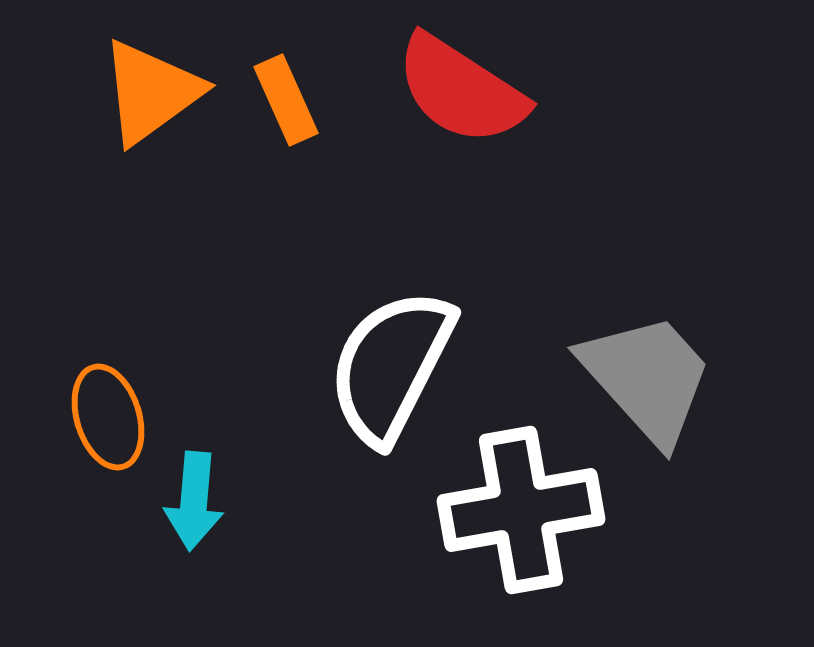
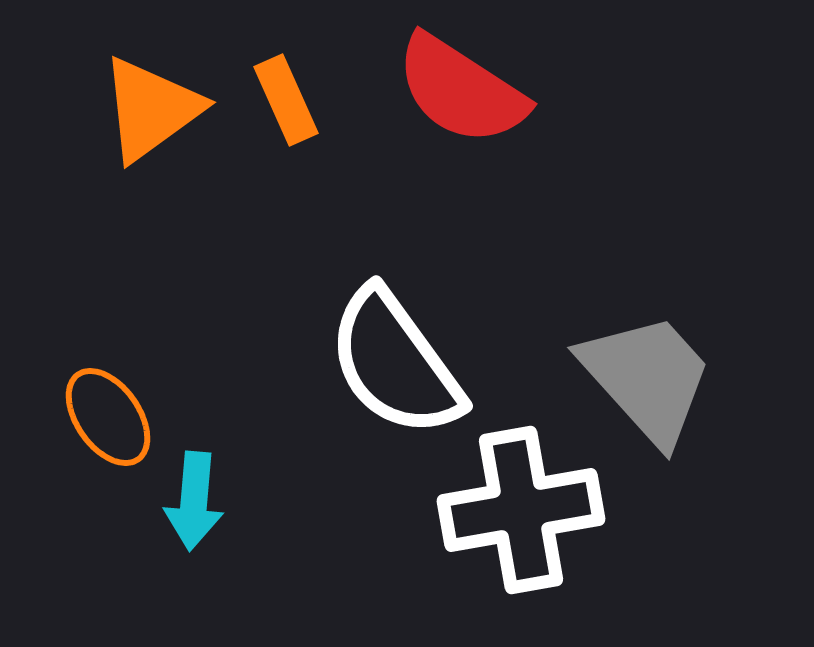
orange triangle: moved 17 px down
white semicircle: moved 4 px right, 3 px up; rotated 63 degrees counterclockwise
orange ellipse: rotated 18 degrees counterclockwise
